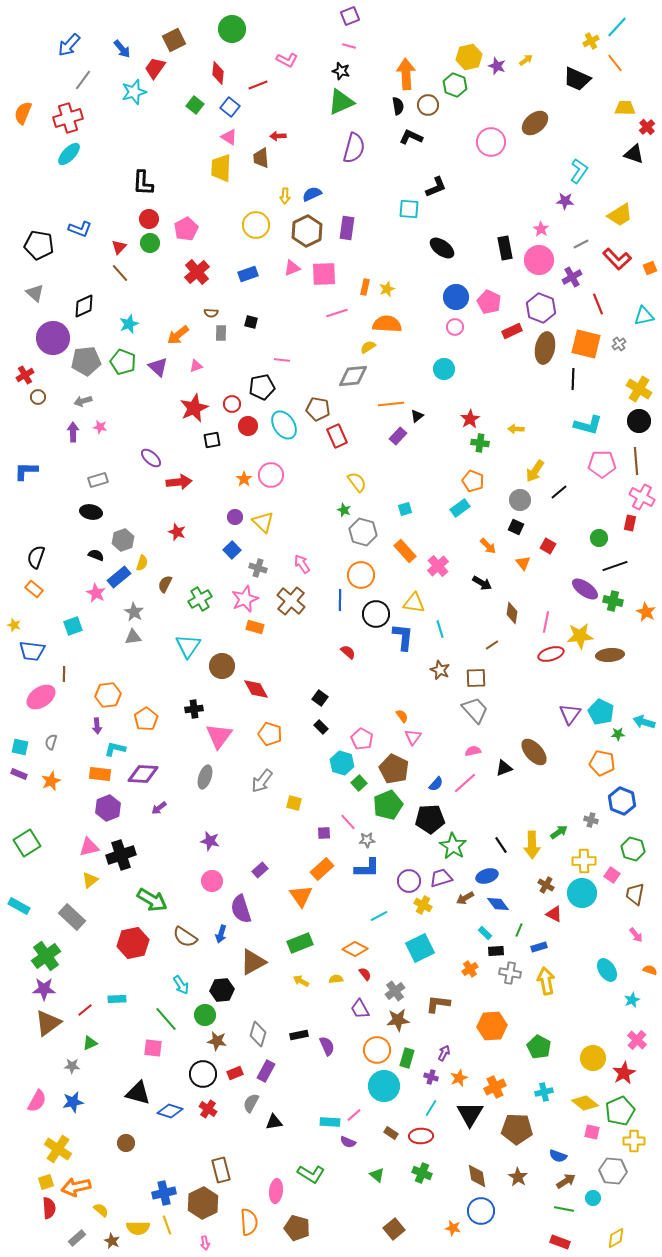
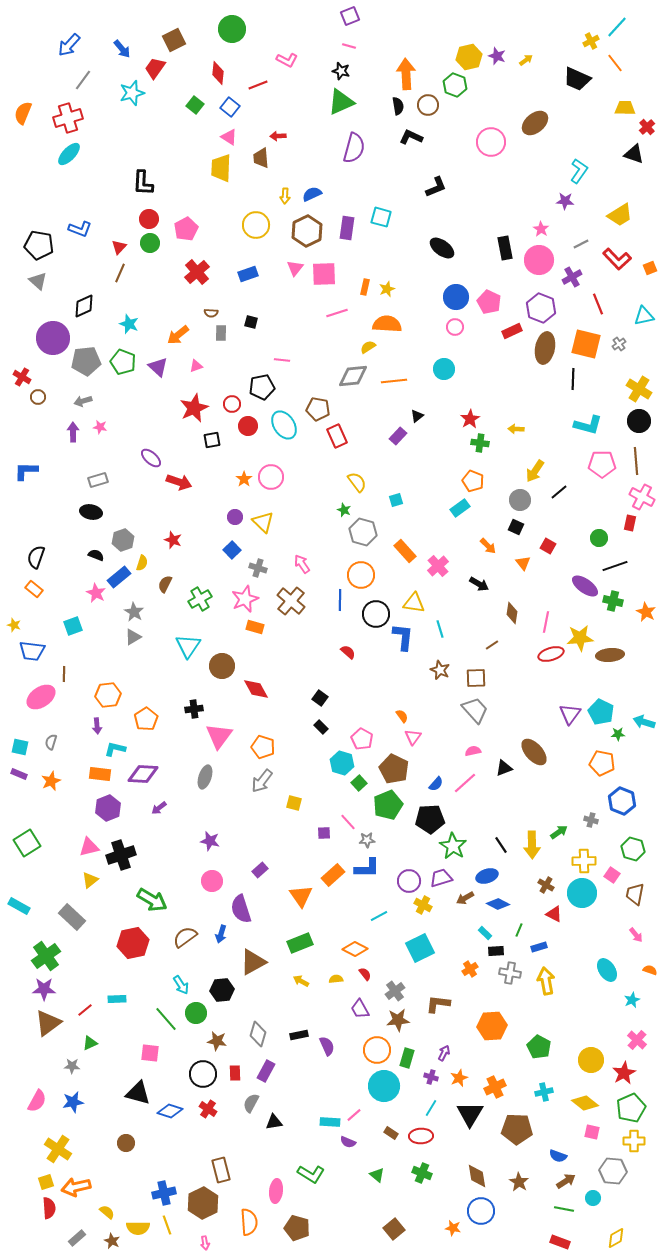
purple star at (497, 66): moved 10 px up
cyan star at (134, 92): moved 2 px left, 1 px down
cyan square at (409, 209): moved 28 px left, 8 px down; rotated 10 degrees clockwise
pink triangle at (292, 268): moved 3 px right; rotated 30 degrees counterclockwise
brown line at (120, 273): rotated 66 degrees clockwise
gray triangle at (35, 293): moved 3 px right, 12 px up
cyan star at (129, 324): rotated 30 degrees counterclockwise
red cross at (25, 375): moved 3 px left, 2 px down; rotated 30 degrees counterclockwise
orange line at (391, 404): moved 3 px right, 23 px up
pink circle at (271, 475): moved 2 px down
red arrow at (179, 482): rotated 25 degrees clockwise
cyan square at (405, 509): moved 9 px left, 9 px up
red star at (177, 532): moved 4 px left, 8 px down
black arrow at (482, 583): moved 3 px left, 1 px down
purple ellipse at (585, 589): moved 3 px up
yellow star at (580, 636): moved 2 px down
gray triangle at (133, 637): rotated 24 degrees counterclockwise
orange pentagon at (270, 734): moved 7 px left, 13 px down
orange rectangle at (322, 869): moved 11 px right, 6 px down
blue diamond at (498, 904): rotated 25 degrees counterclockwise
brown semicircle at (185, 937): rotated 110 degrees clockwise
green circle at (205, 1015): moved 9 px left, 2 px up
pink square at (153, 1048): moved 3 px left, 5 px down
yellow circle at (593, 1058): moved 2 px left, 2 px down
red rectangle at (235, 1073): rotated 70 degrees counterclockwise
green pentagon at (620, 1111): moved 11 px right, 3 px up
brown star at (518, 1177): moved 1 px right, 5 px down
yellow semicircle at (101, 1210): moved 6 px right, 2 px down
